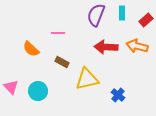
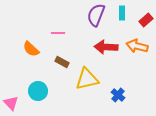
pink triangle: moved 16 px down
